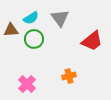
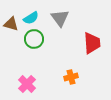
brown triangle: moved 6 px up; rotated 21 degrees clockwise
red trapezoid: moved 2 px down; rotated 55 degrees counterclockwise
orange cross: moved 2 px right, 1 px down
